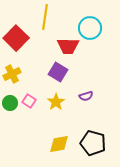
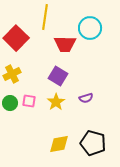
red trapezoid: moved 3 px left, 2 px up
purple square: moved 4 px down
purple semicircle: moved 2 px down
pink square: rotated 24 degrees counterclockwise
